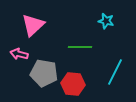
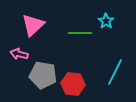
cyan star: rotated 21 degrees clockwise
green line: moved 14 px up
gray pentagon: moved 1 px left, 2 px down
